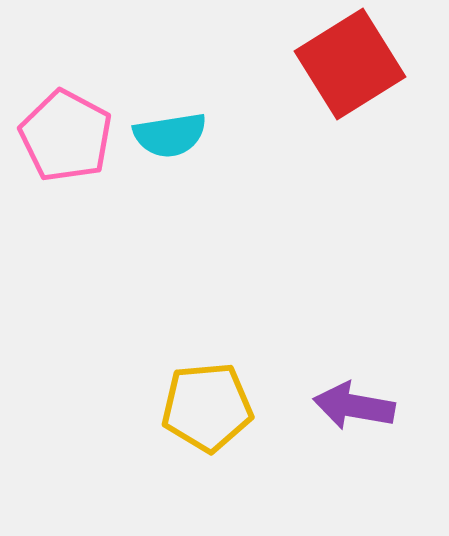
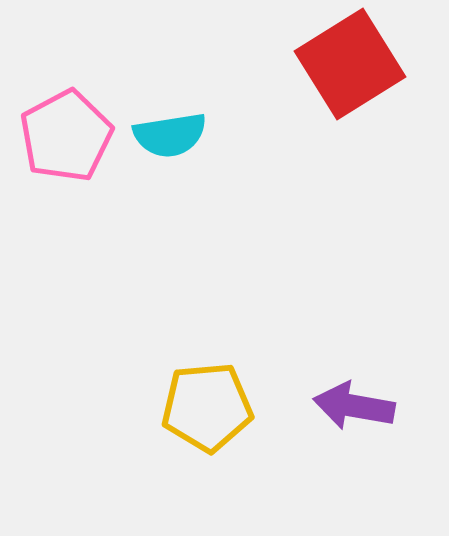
pink pentagon: rotated 16 degrees clockwise
